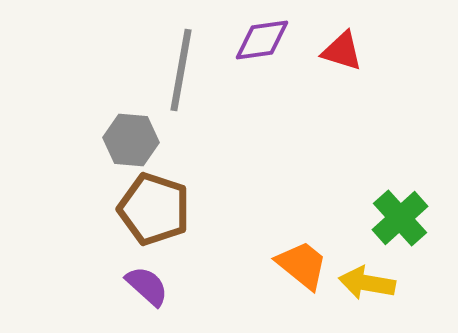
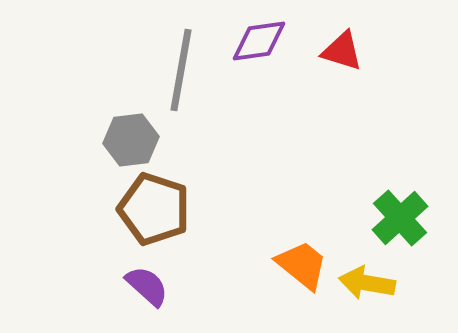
purple diamond: moved 3 px left, 1 px down
gray hexagon: rotated 12 degrees counterclockwise
